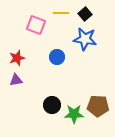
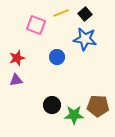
yellow line: rotated 21 degrees counterclockwise
green star: moved 1 px down
